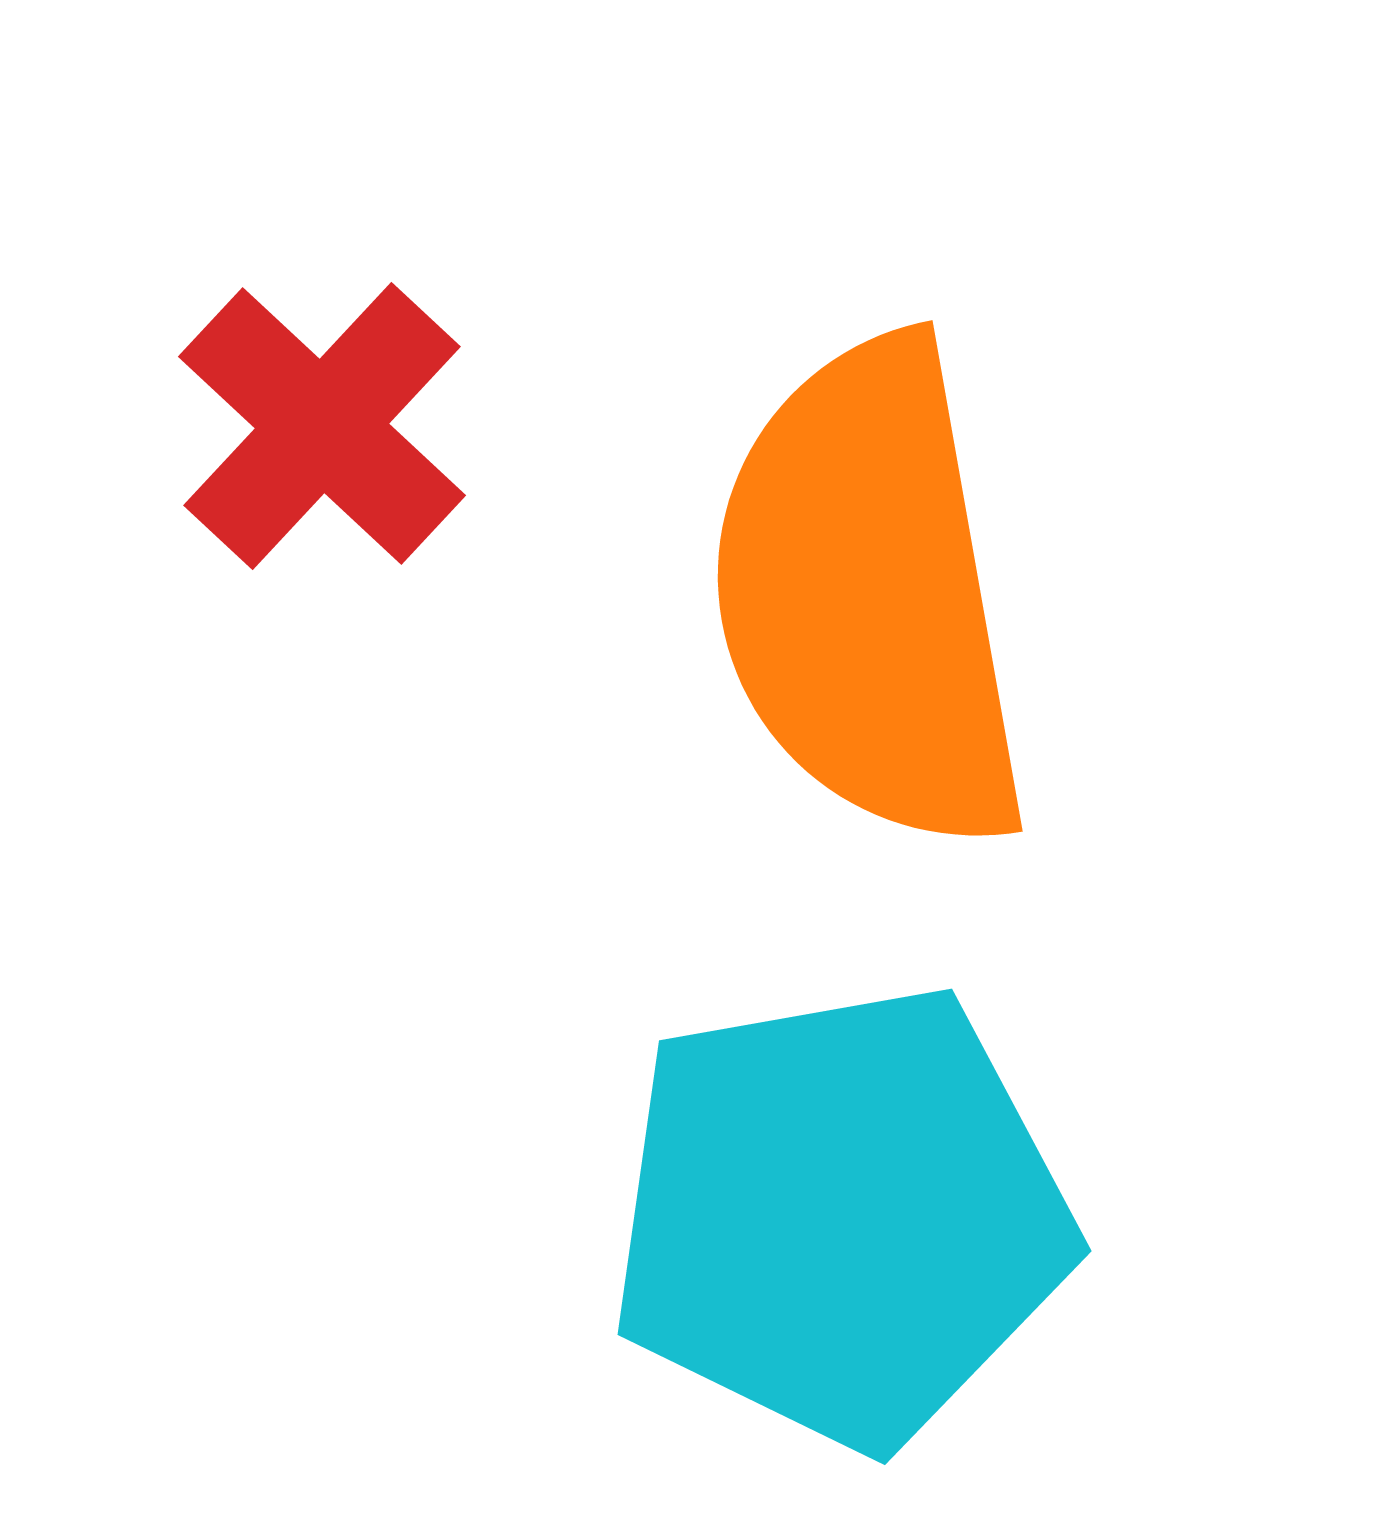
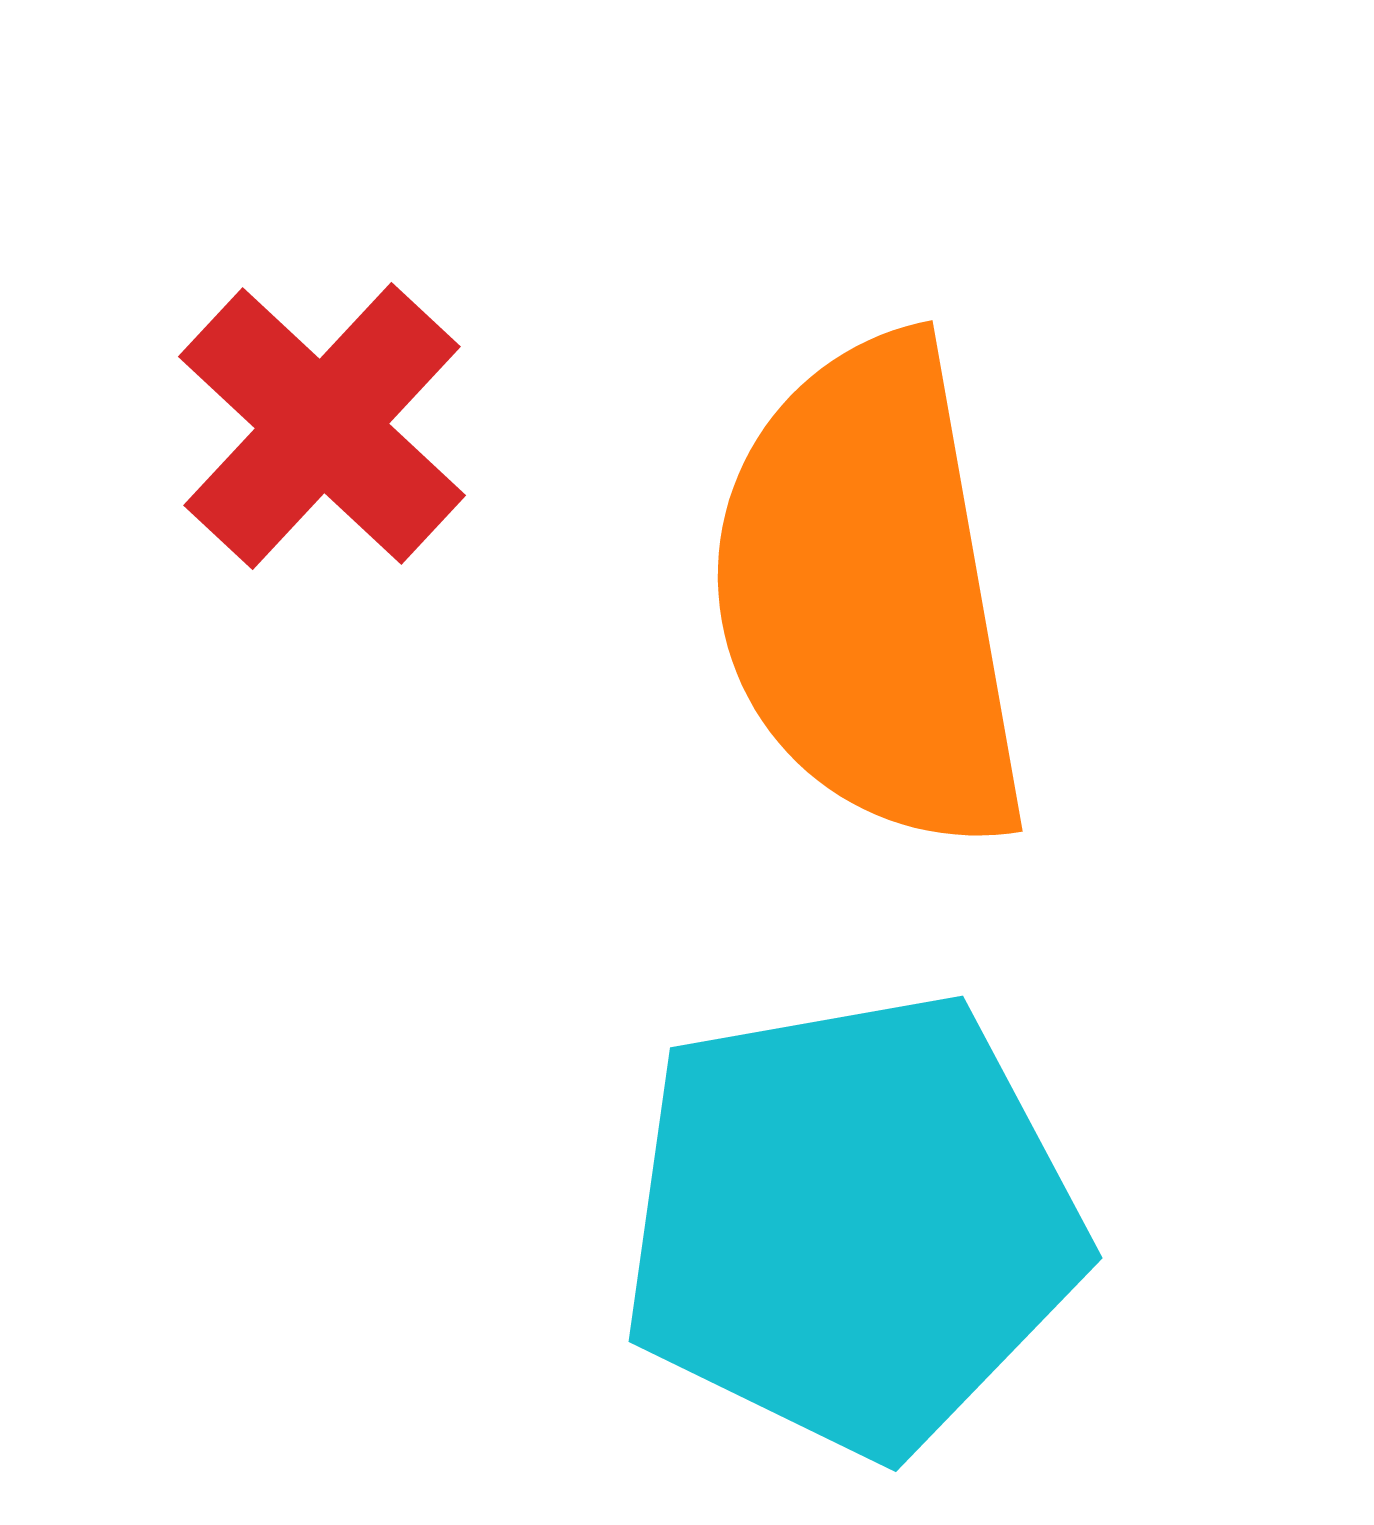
cyan pentagon: moved 11 px right, 7 px down
